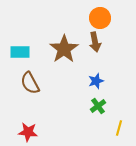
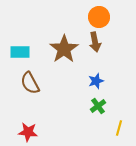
orange circle: moved 1 px left, 1 px up
